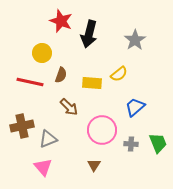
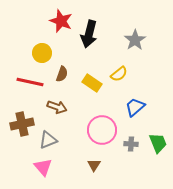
brown semicircle: moved 1 px right, 1 px up
yellow rectangle: rotated 30 degrees clockwise
brown arrow: moved 12 px left; rotated 24 degrees counterclockwise
brown cross: moved 2 px up
gray triangle: moved 1 px down
